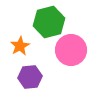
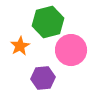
green hexagon: moved 1 px left
purple hexagon: moved 13 px right, 1 px down
